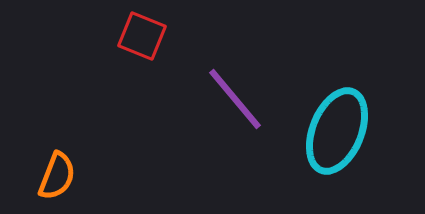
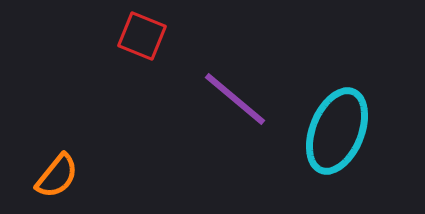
purple line: rotated 10 degrees counterclockwise
orange semicircle: rotated 18 degrees clockwise
